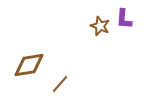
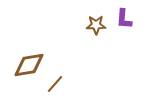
brown star: moved 4 px left, 1 px up; rotated 24 degrees counterclockwise
brown line: moved 5 px left
